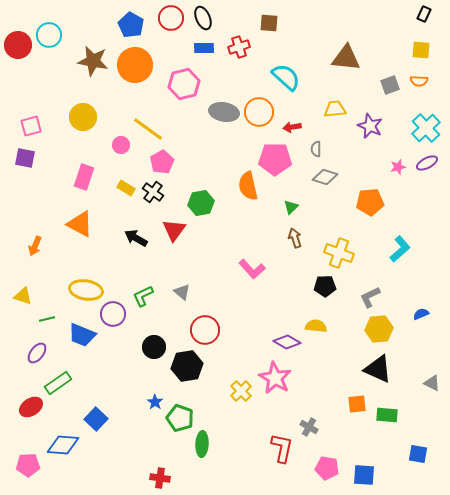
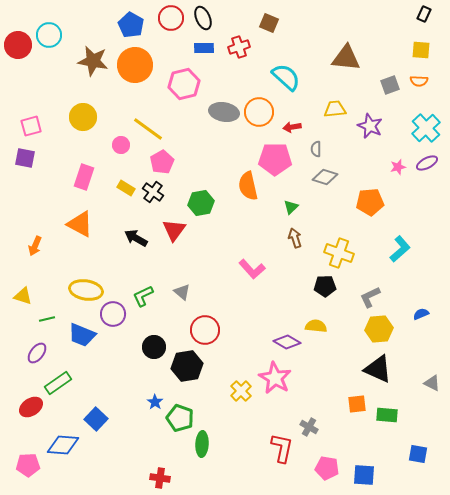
brown square at (269, 23): rotated 18 degrees clockwise
